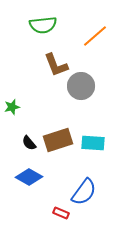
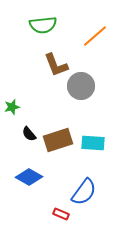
black semicircle: moved 9 px up
red rectangle: moved 1 px down
